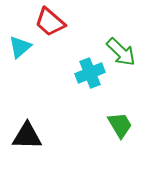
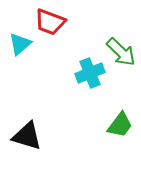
red trapezoid: rotated 20 degrees counterclockwise
cyan triangle: moved 3 px up
green trapezoid: rotated 68 degrees clockwise
black triangle: rotated 16 degrees clockwise
